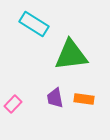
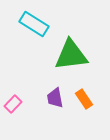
orange rectangle: rotated 48 degrees clockwise
